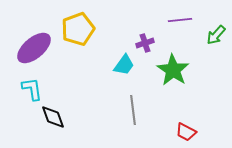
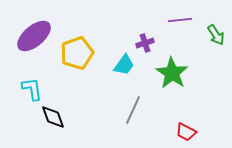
yellow pentagon: moved 1 px left, 24 px down
green arrow: rotated 75 degrees counterclockwise
purple ellipse: moved 12 px up
green star: moved 1 px left, 3 px down
gray line: rotated 32 degrees clockwise
